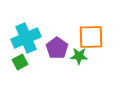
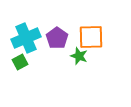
purple pentagon: moved 10 px up
green star: rotated 18 degrees clockwise
